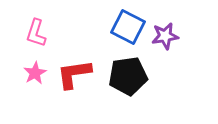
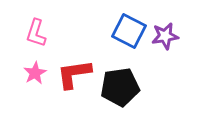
blue square: moved 1 px right, 4 px down
black pentagon: moved 8 px left, 11 px down
